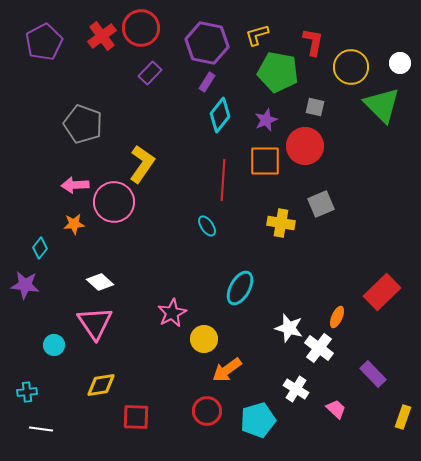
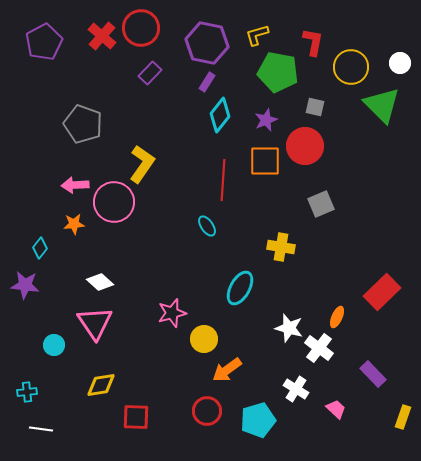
red cross at (102, 36): rotated 12 degrees counterclockwise
yellow cross at (281, 223): moved 24 px down
pink star at (172, 313): rotated 12 degrees clockwise
